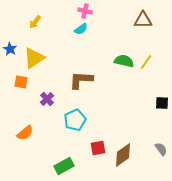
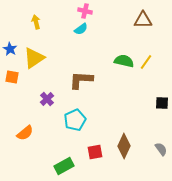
yellow arrow: moved 1 px right; rotated 128 degrees clockwise
orange square: moved 9 px left, 5 px up
red square: moved 3 px left, 4 px down
brown diamond: moved 1 px right, 9 px up; rotated 30 degrees counterclockwise
